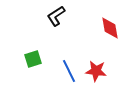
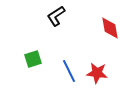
red star: moved 1 px right, 2 px down
